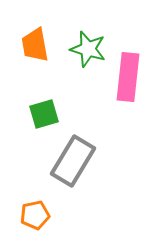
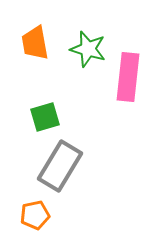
orange trapezoid: moved 2 px up
green square: moved 1 px right, 3 px down
gray rectangle: moved 13 px left, 5 px down
